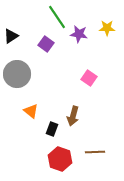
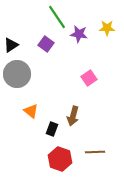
black triangle: moved 9 px down
pink square: rotated 21 degrees clockwise
